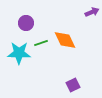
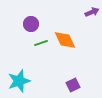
purple circle: moved 5 px right, 1 px down
cyan star: moved 28 px down; rotated 20 degrees counterclockwise
